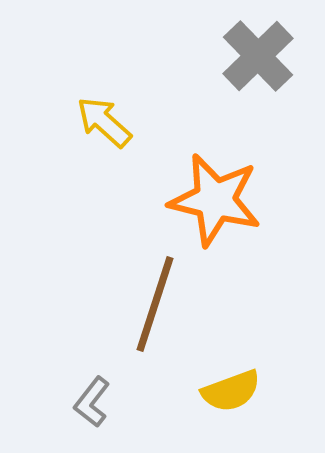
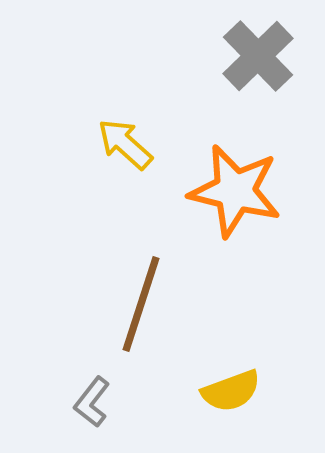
yellow arrow: moved 21 px right, 22 px down
orange star: moved 20 px right, 9 px up
brown line: moved 14 px left
